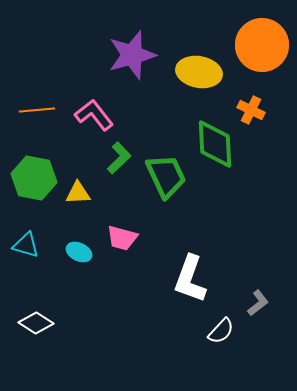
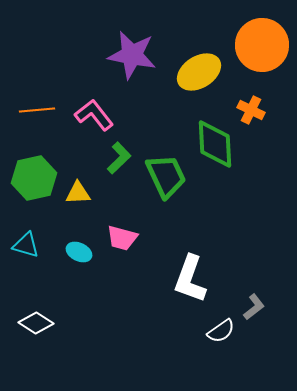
purple star: rotated 27 degrees clockwise
yellow ellipse: rotated 42 degrees counterclockwise
green hexagon: rotated 24 degrees counterclockwise
gray L-shape: moved 4 px left, 4 px down
white semicircle: rotated 12 degrees clockwise
